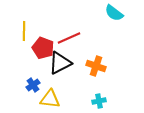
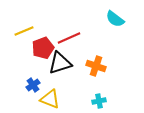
cyan semicircle: moved 1 px right, 6 px down
yellow line: rotated 66 degrees clockwise
red pentagon: rotated 30 degrees clockwise
black triangle: rotated 10 degrees clockwise
yellow triangle: rotated 15 degrees clockwise
